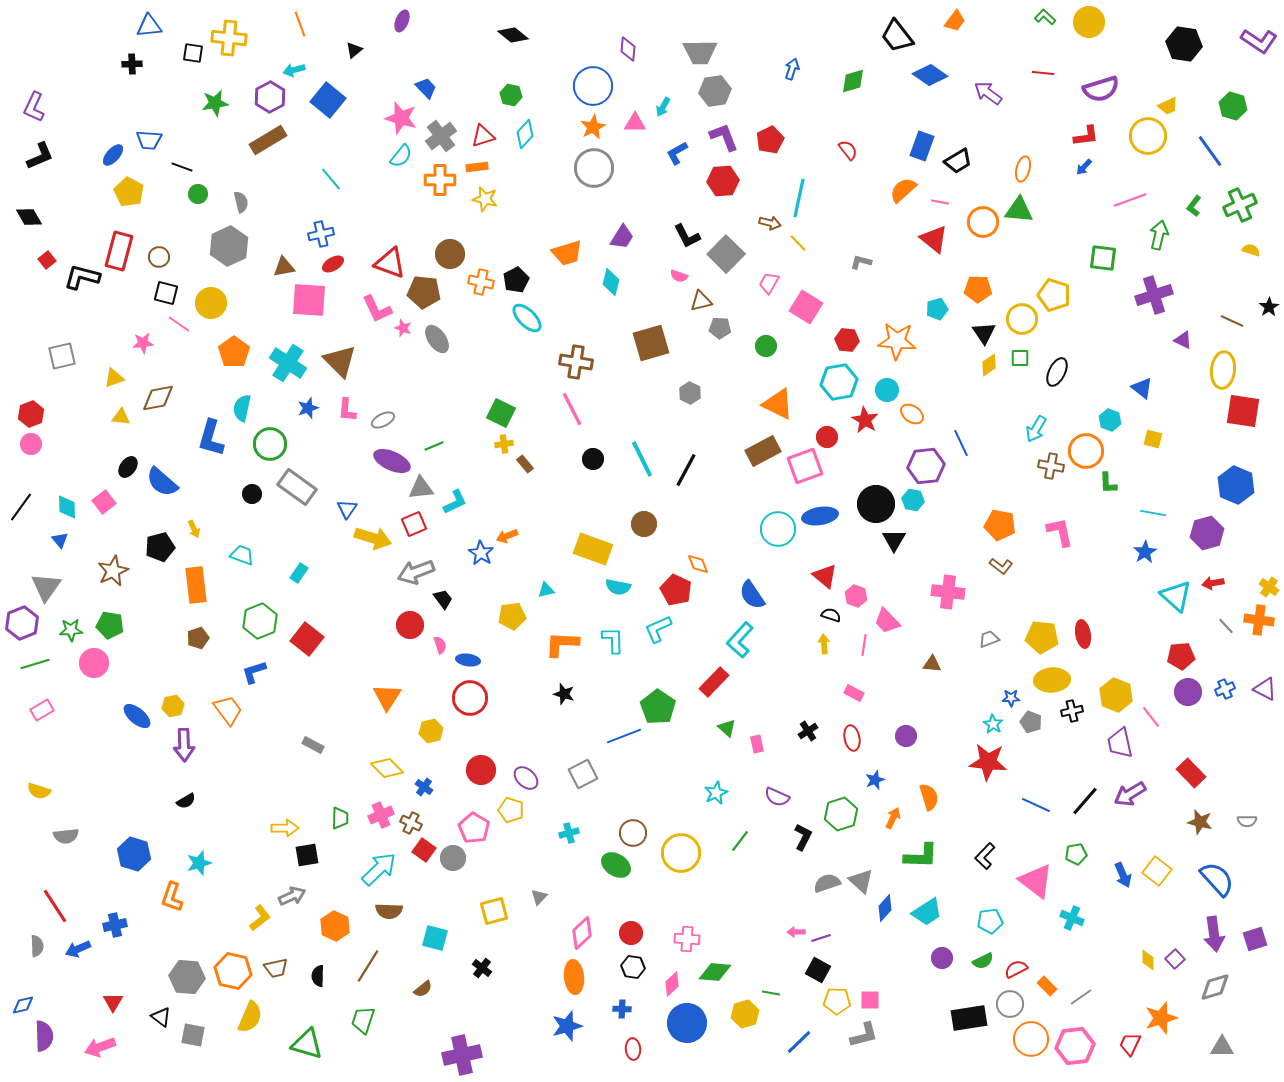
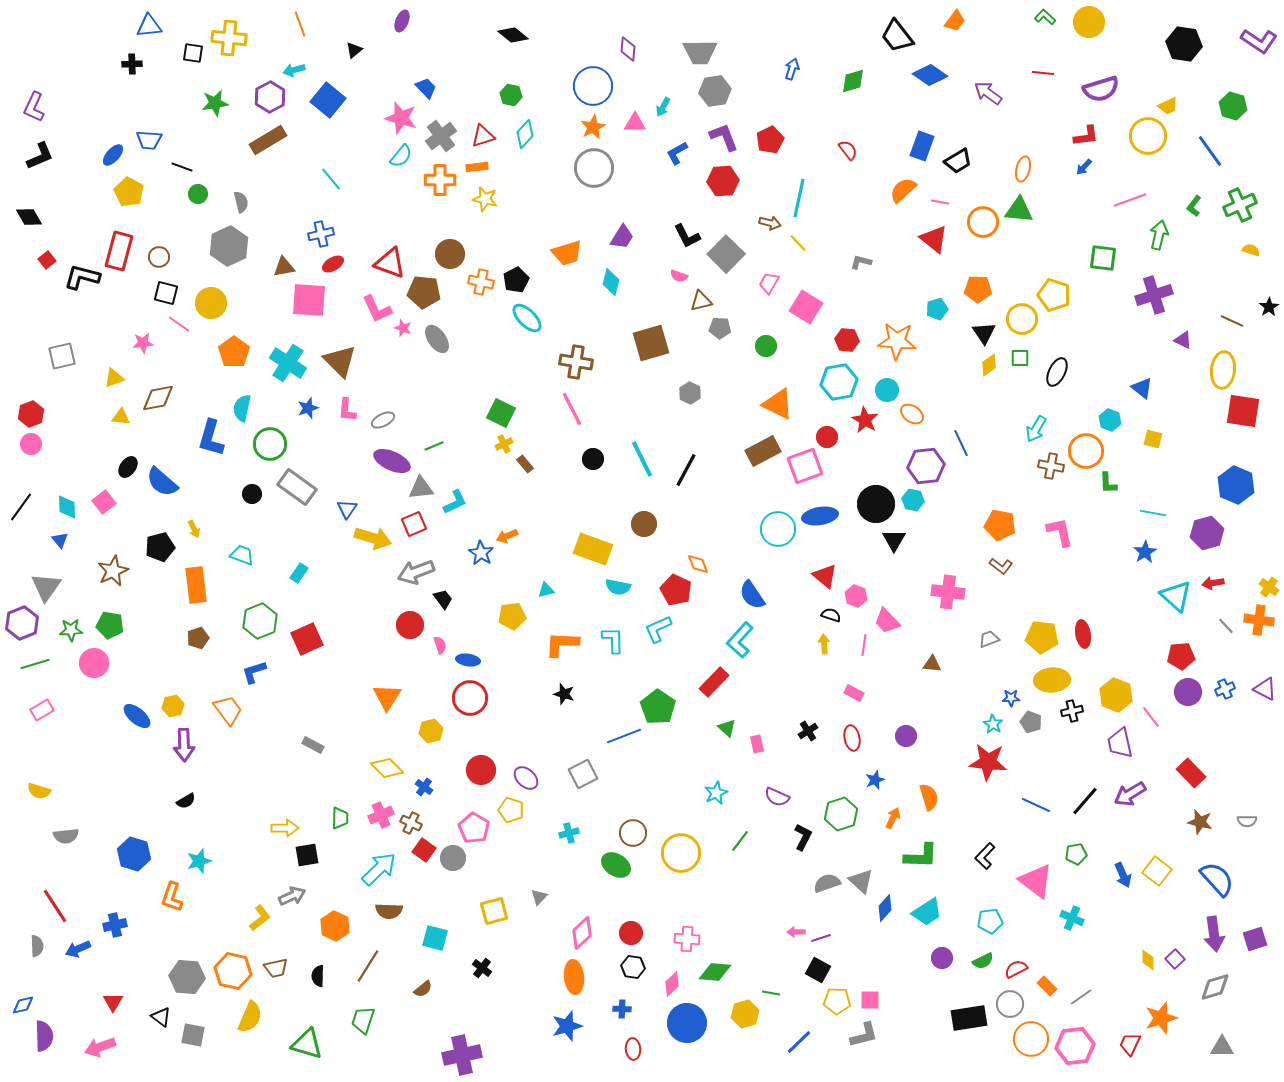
yellow cross at (504, 444): rotated 18 degrees counterclockwise
red square at (307, 639): rotated 28 degrees clockwise
cyan star at (199, 863): moved 2 px up
